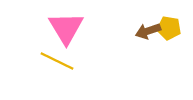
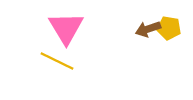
brown arrow: moved 2 px up
